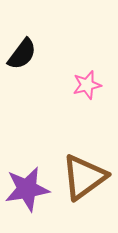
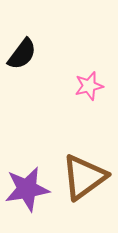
pink star: moved 2 px right, 1 px down
